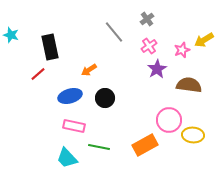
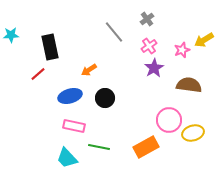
cyan star: rotated 21 degrees counterclockwise
purple star: moved 3 px left, 1 px up
yellow ellipse: moved 2 px up; rotated 20 degrees counterclockwise
orange rectangle: moved 1 px right, 2 px down
